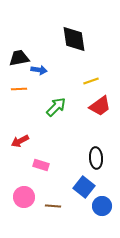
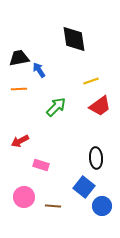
blue arrow: rotated 133 degrees counterclockwise
